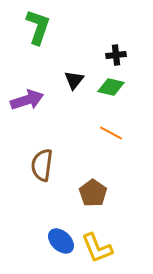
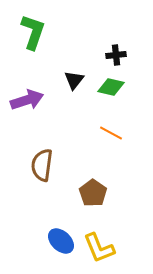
green L-shape: moved 5 px left, 5 px down
yellow L-shape: moved 2 px right
